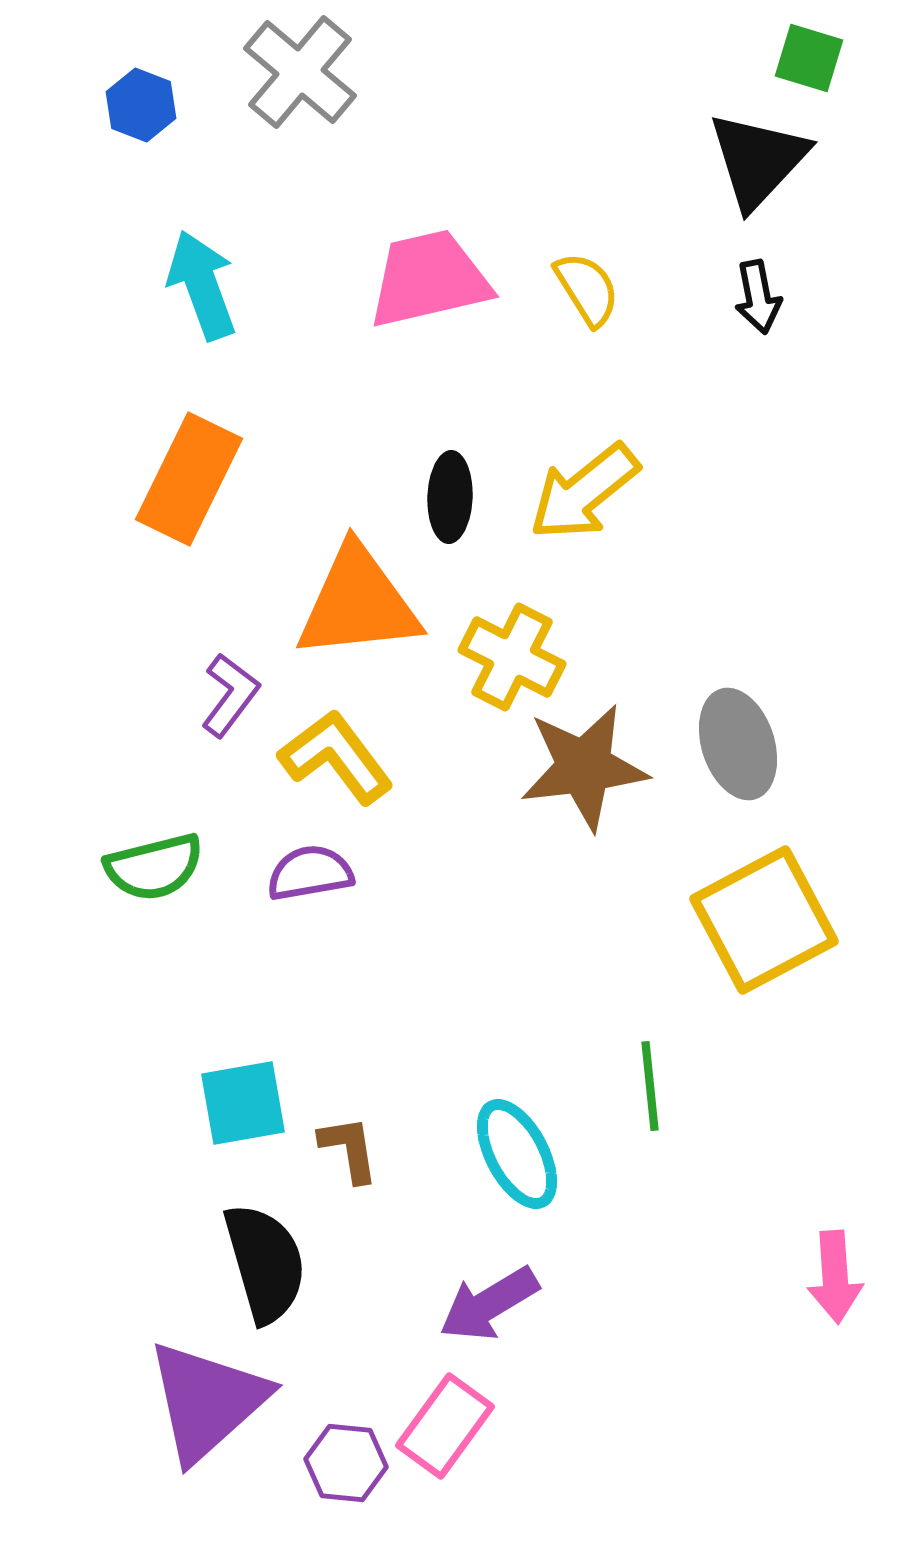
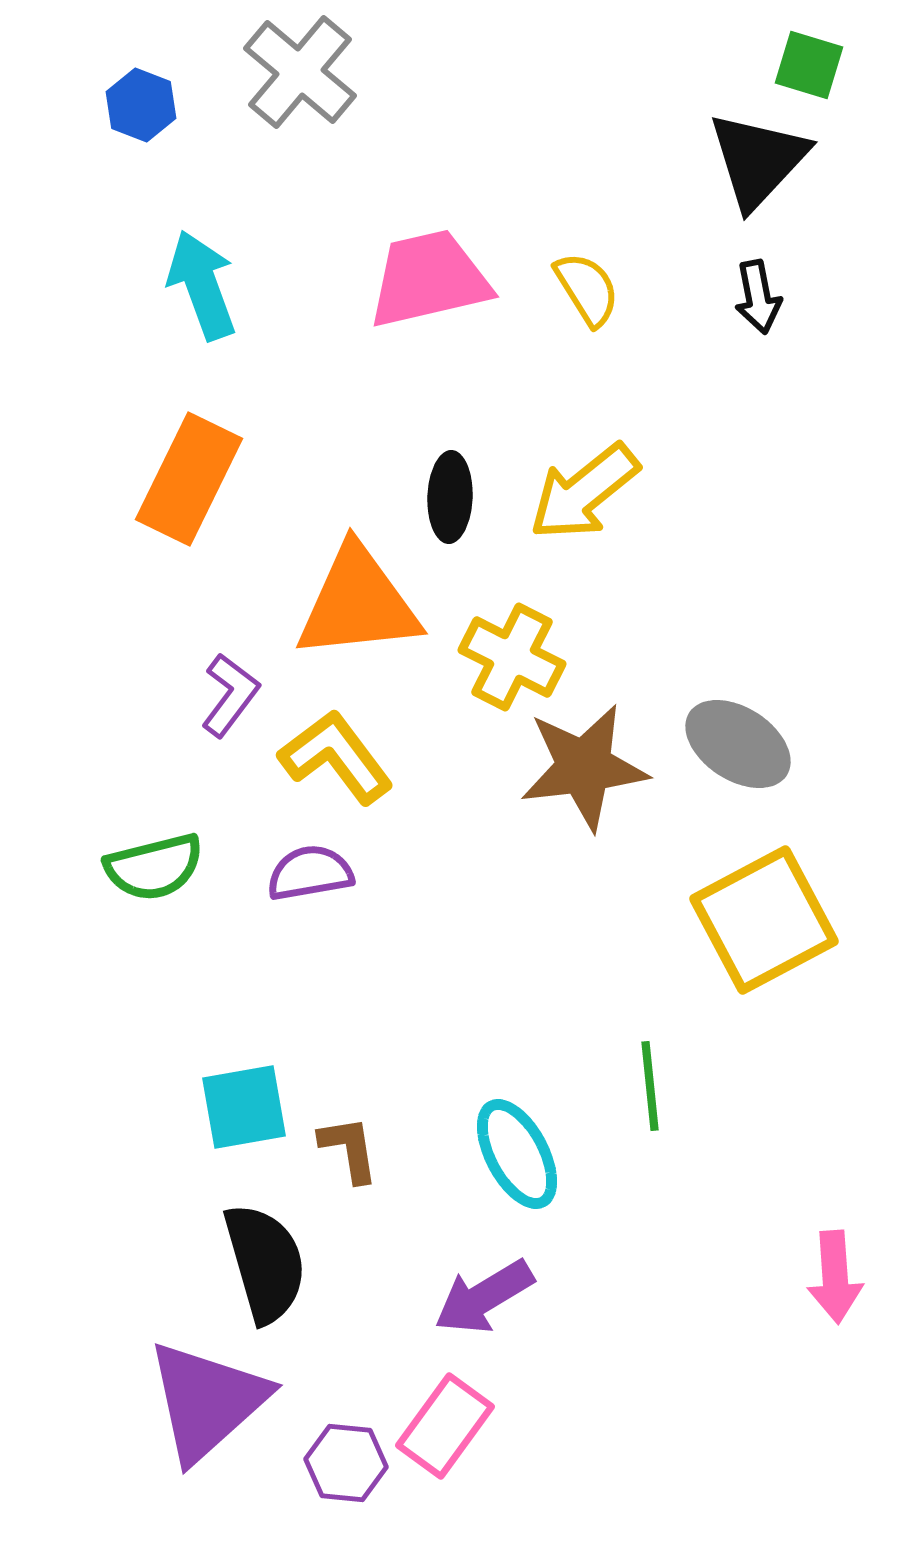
green square: moved 7 px down
gray ellipse: rotated 39 degrees counterclockwise
cyan square: moved 1 px right, 4 px down
purple arrow: moved 5 px left, 7 px up
